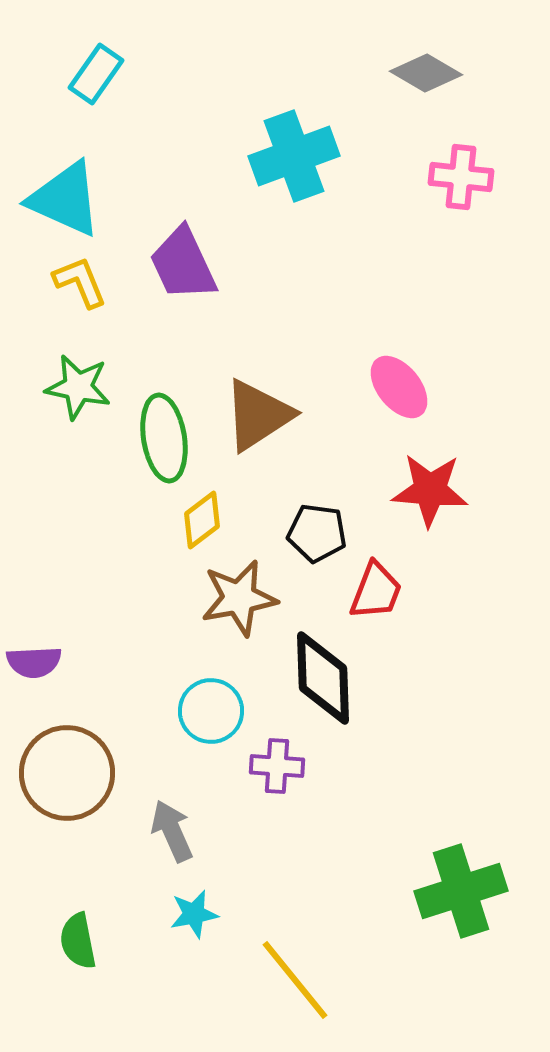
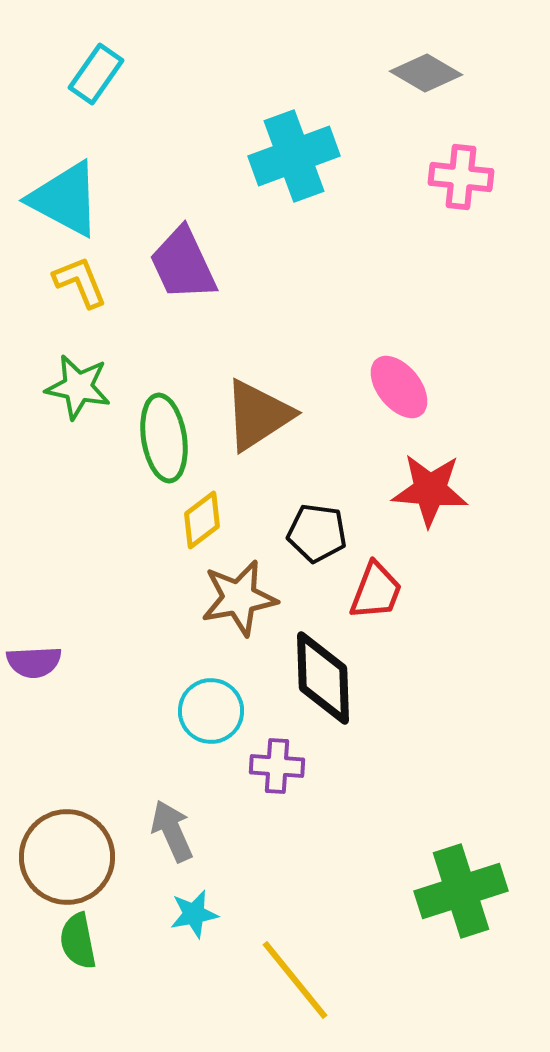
cyan triangle: rotated 4 degrees clockwise
brown circle: moved 84 px down
